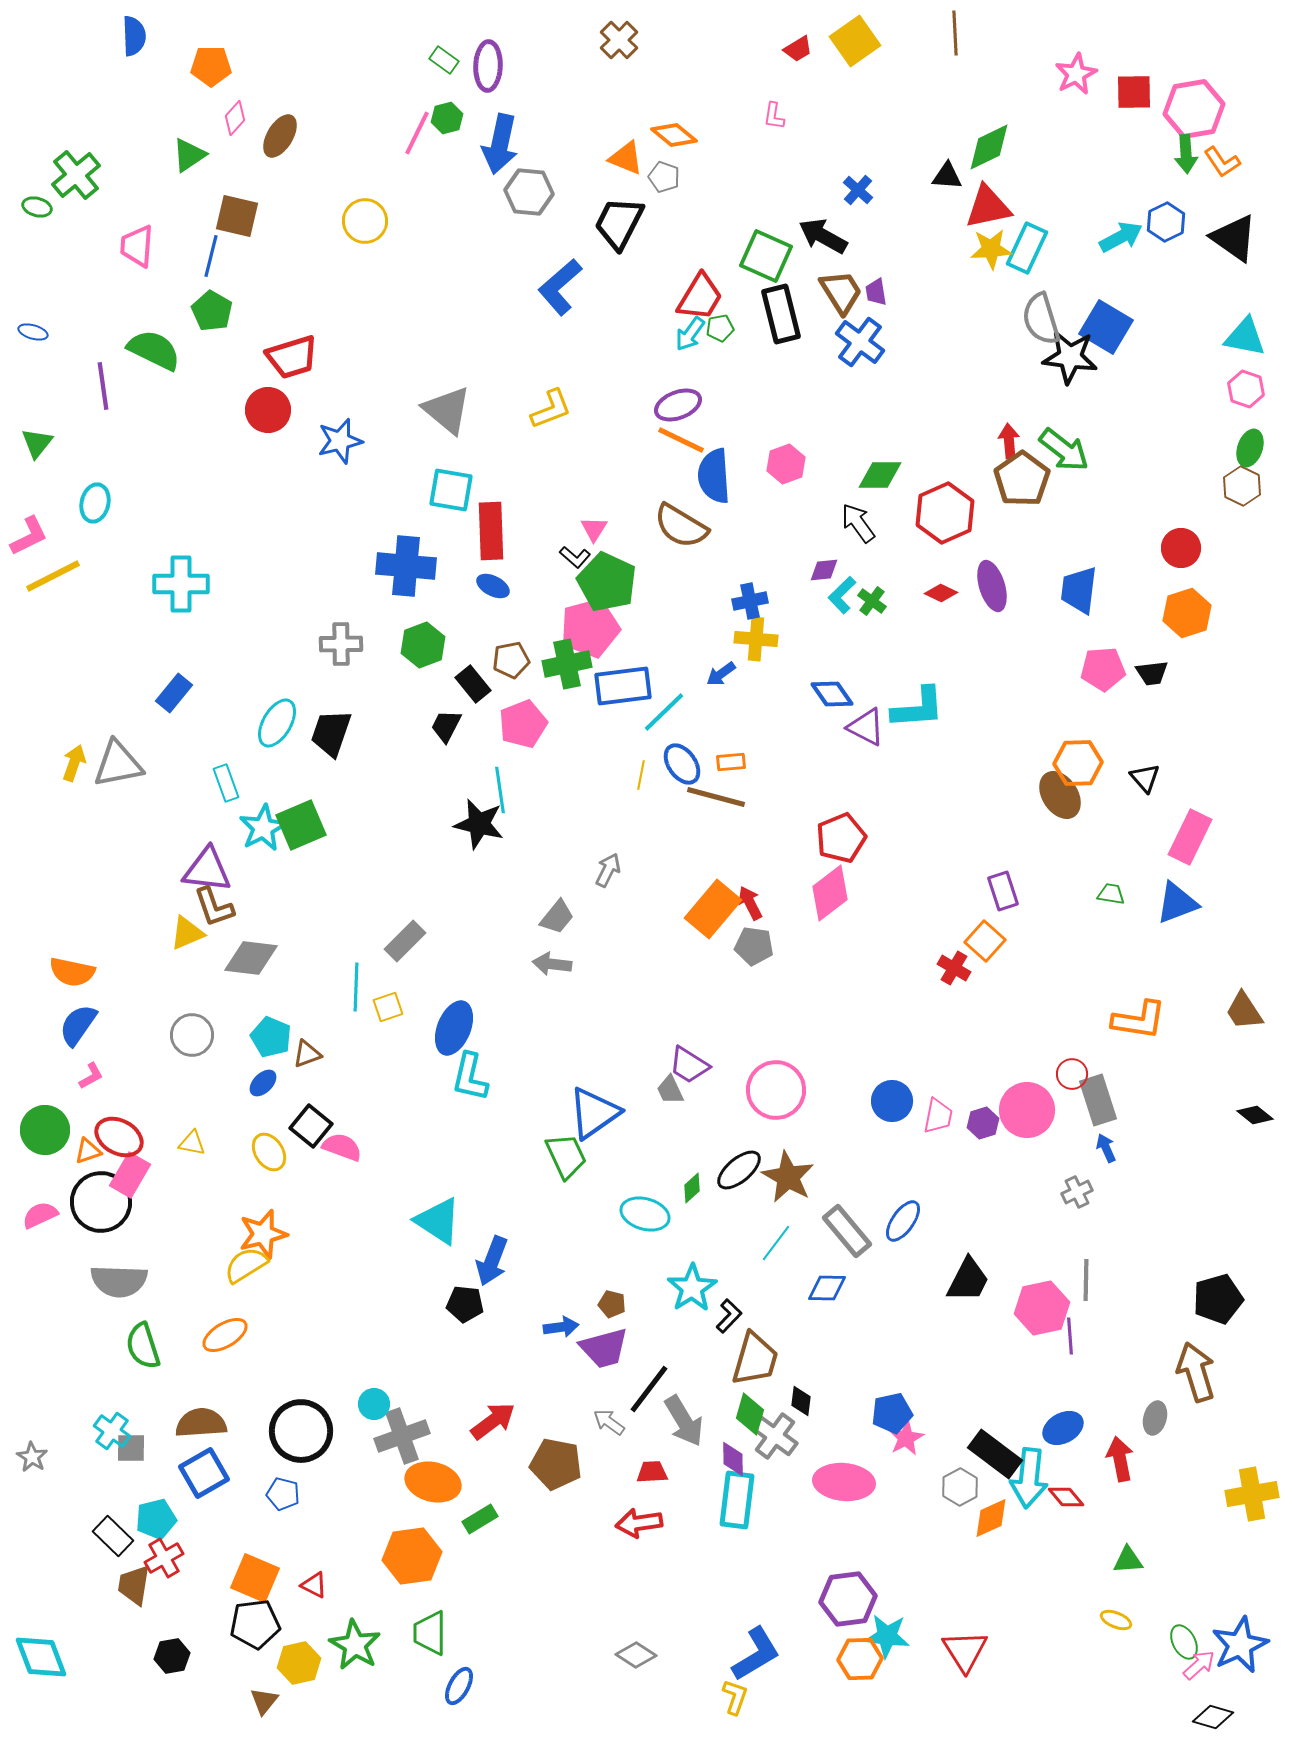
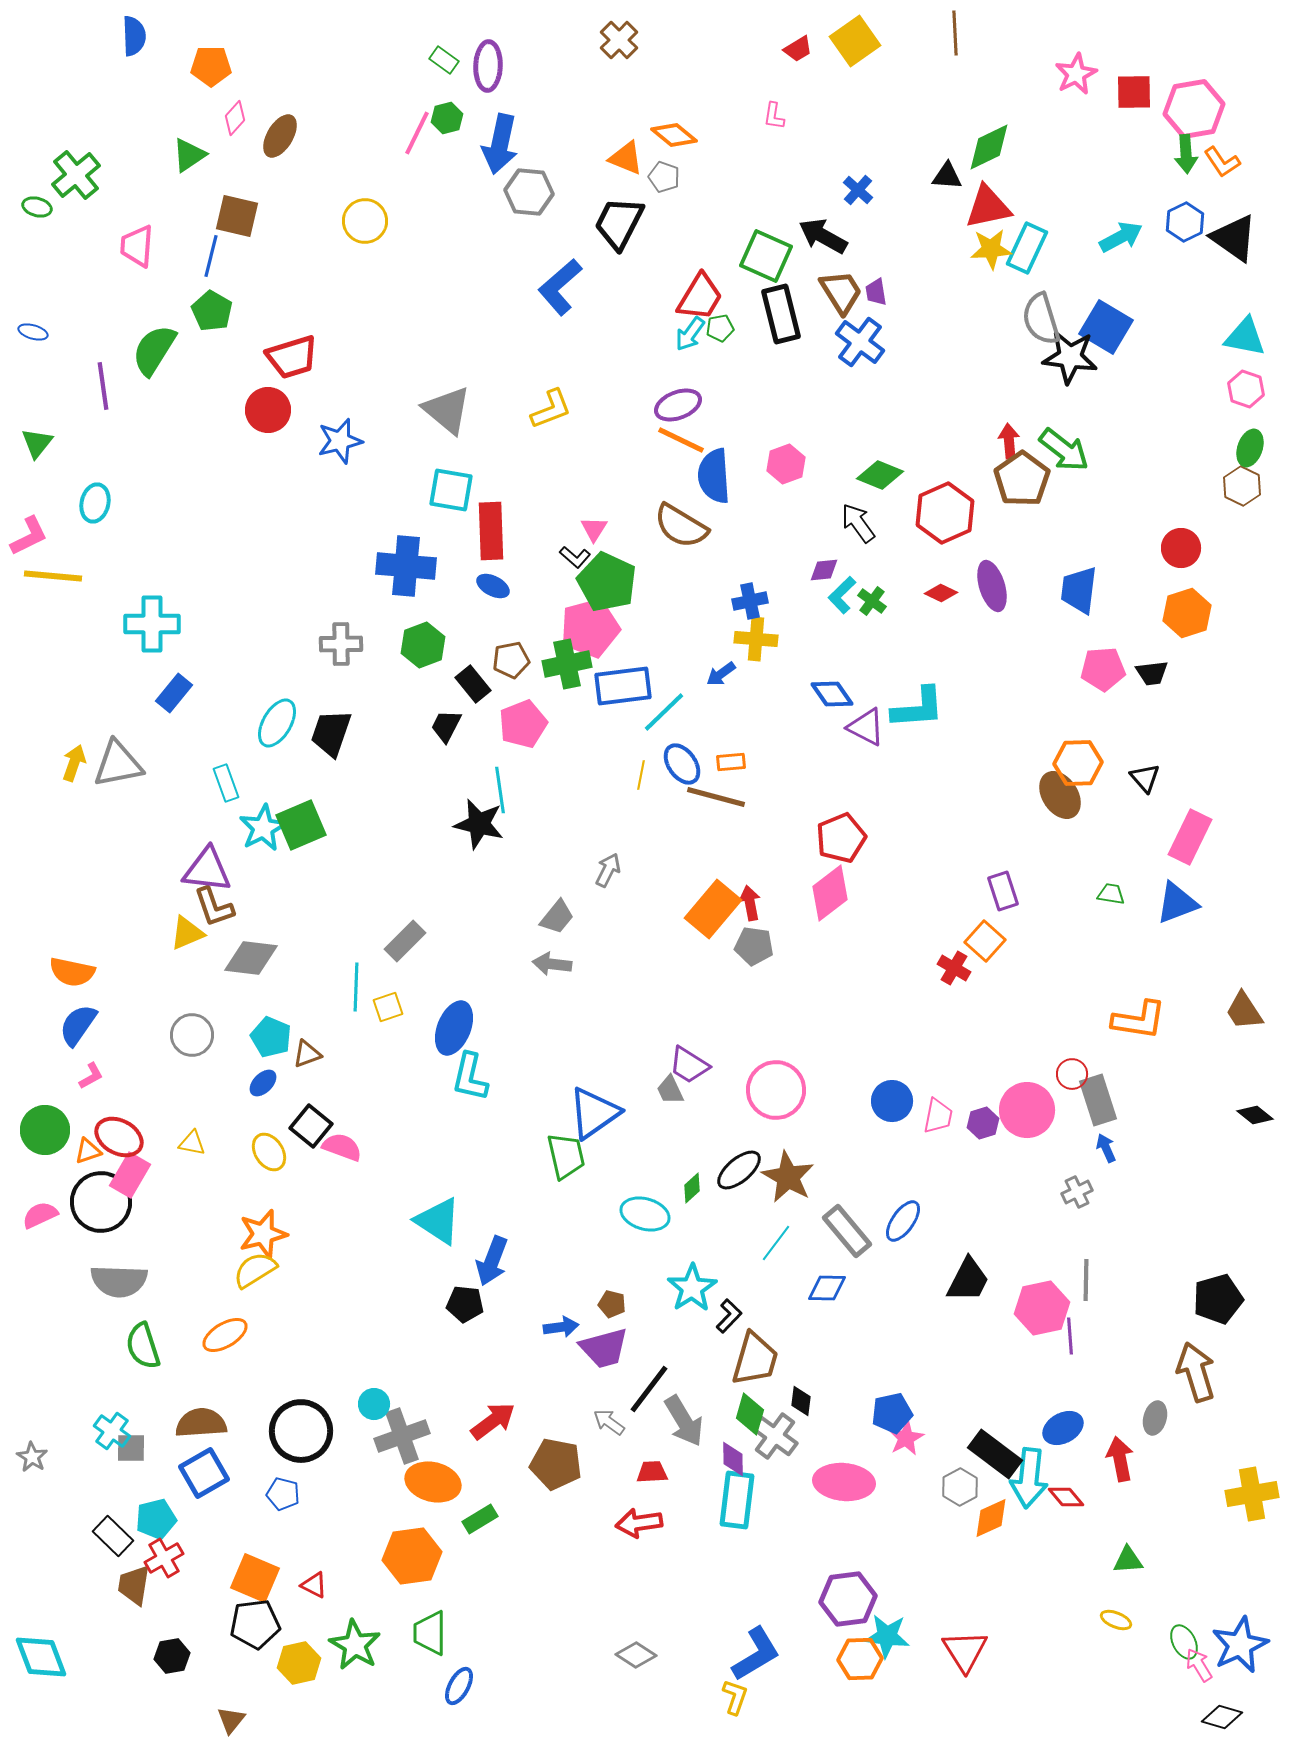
blue hexagon at (1166, 222): moved 19 px right
green semicircle at (154, 350): rotated 84 degrees counterclockwise
green diamond at (880, 475): rotated 21 degrees clockwise
yellow line at (53, 576): rotated 32 degrees clockwise
cyan cross at (181, 584): moved 29 px left, 40 px down
red arrow at (750, 903): rotated 16 degrees clockwise
green trapezoid at (566, 1156): rotated 12 degrees clockwise
yellow semicircle at (246, 1265): moved 9 px right, 5 px down
pink arrow at (1199, 1665): rotated 80 degrees counterclockwise
brown triangle at (264, 1701): moved 33 px left, 19 px down
black diamond at (1213, 1717): moved 9 px right
